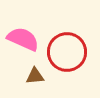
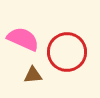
brown triangle: moved 2 px left, 1 px up
